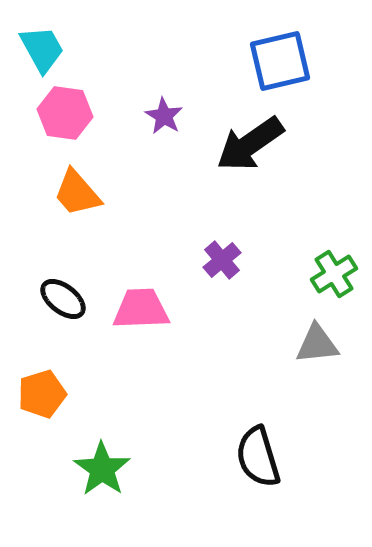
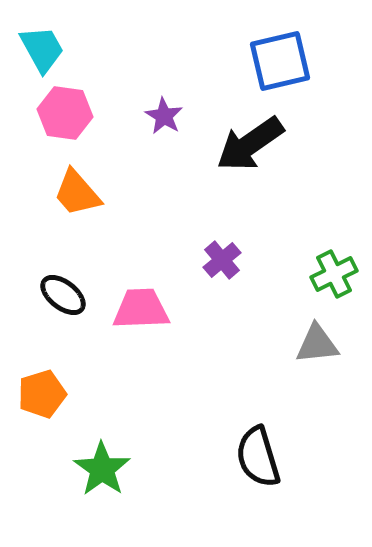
green cross: rotated 6 degrees clockwise
black ellipse: moved 4 px up
